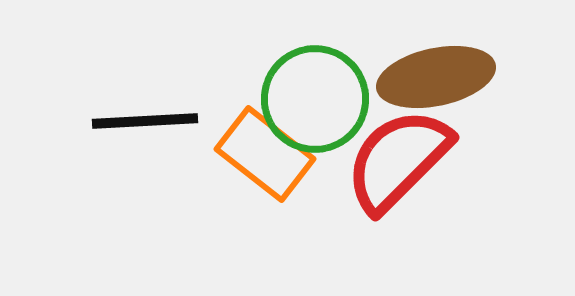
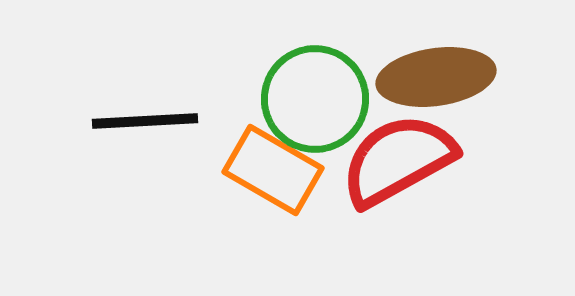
brown ellipse: rotated 4 degrees clockwise
orange rectangle: moved 8 px right, 16 px down; rotated 8 degrees counterclockwise
red semicircle: rotated 16 degrees clockwise
